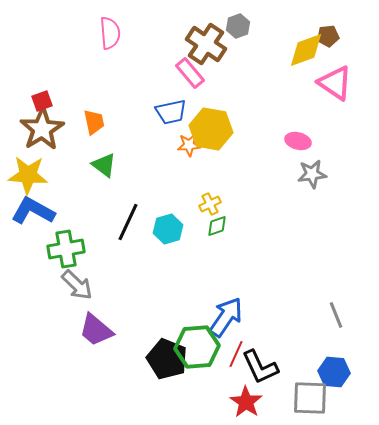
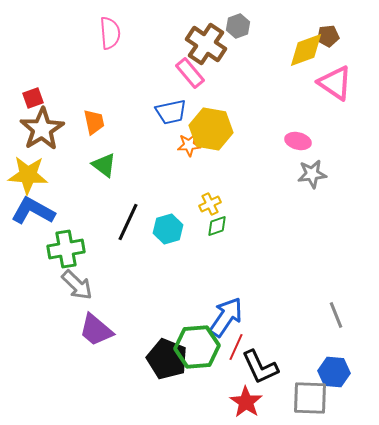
red square: moved 9 px left, 3 px up
red line: moved 7 px up
